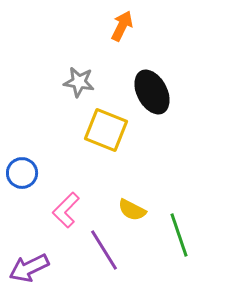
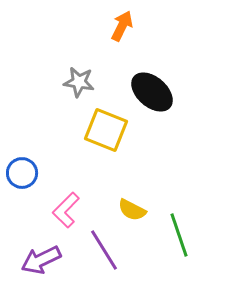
black ellipse: rotated 21 degrees counterclockwise
purple arrow: moved 12 px right, 8 px up
